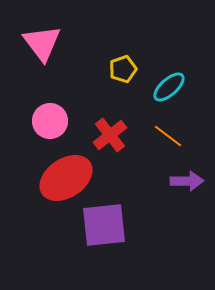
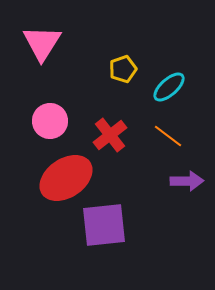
pink triangle: rotated 9 degrees clockwise
